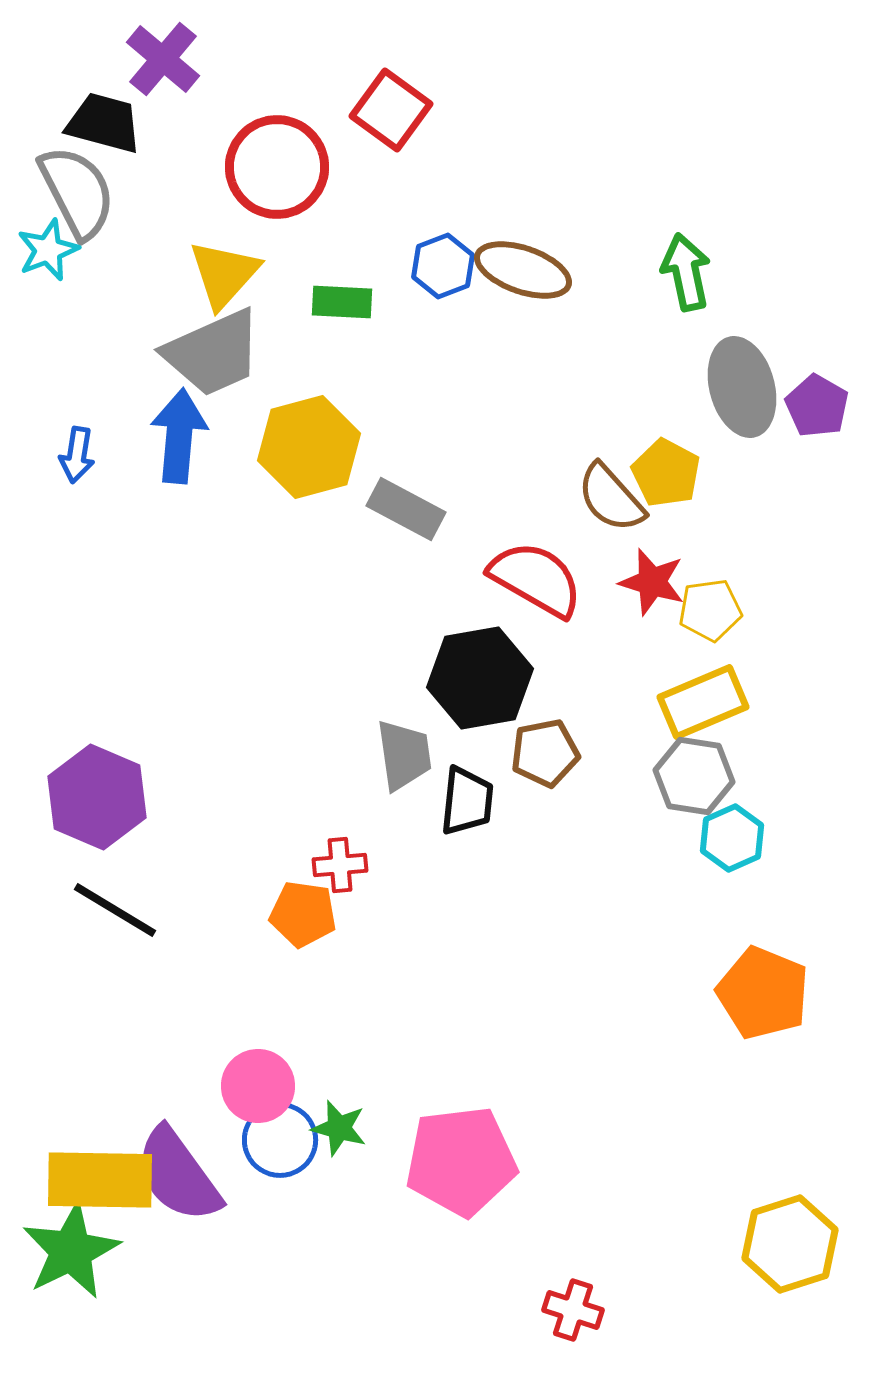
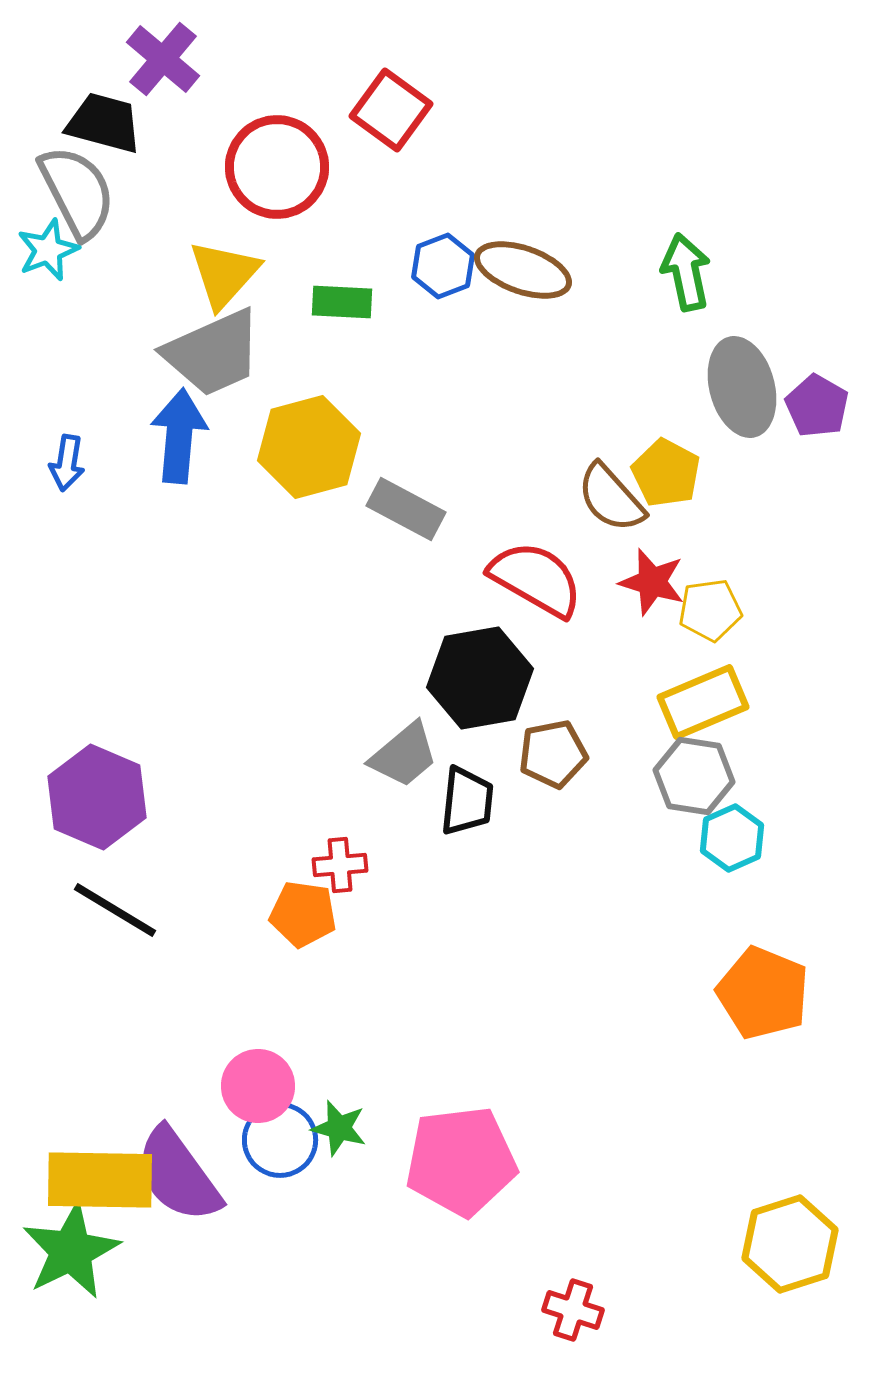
blue arrow at (77, 455): moved 10 px left, 8 px down
brown pentagon at (545, 753): moved 8 px right, 1 px down
gray trapezoid at (404, 755): rotated 58 degrees clockwise
